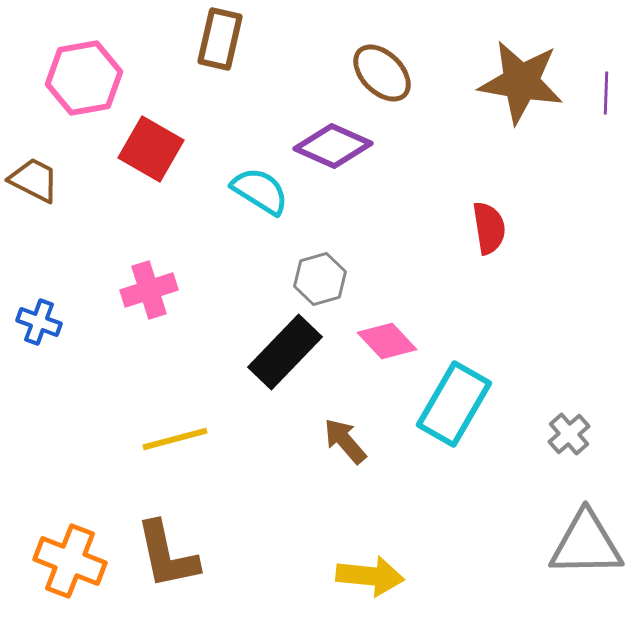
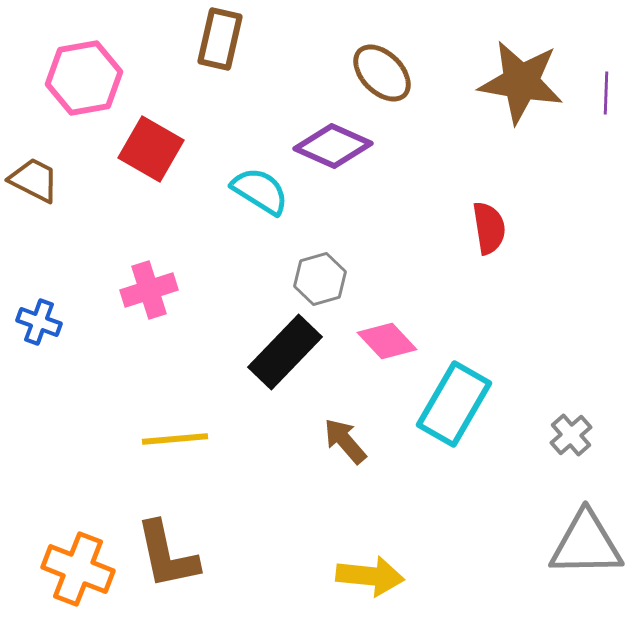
gray cross: moved 2 px right, 1 px down
yellow line: rotated 10 degrees clockwise
orange cross: moved 8 px right, 8 px down
